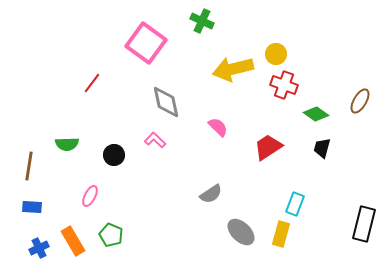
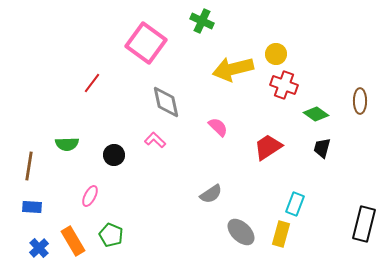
brown ellipse: rotated 30 degrees counterclockwise
blue cross: rotated 18 degrees counterclockwise
